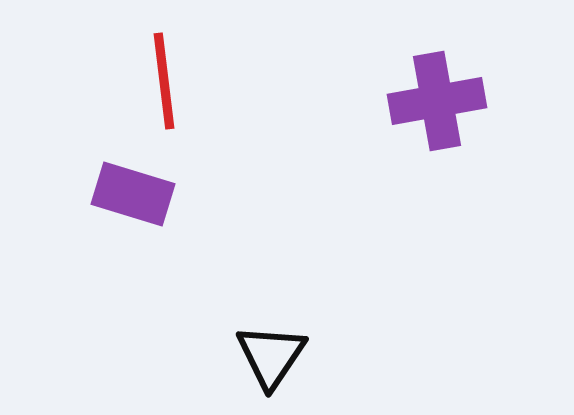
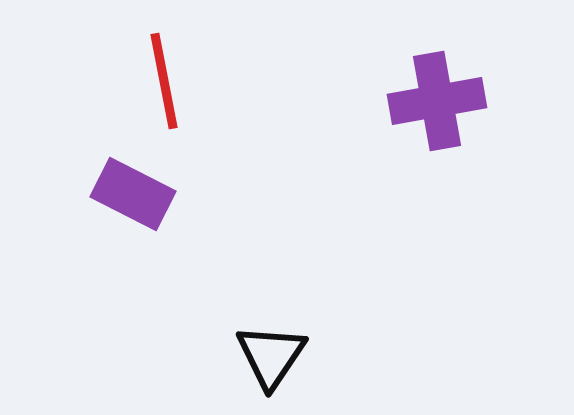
red line: rotated 4 degrees counterclockwise
purple rectangle: rotated 10 degrees clockwise
